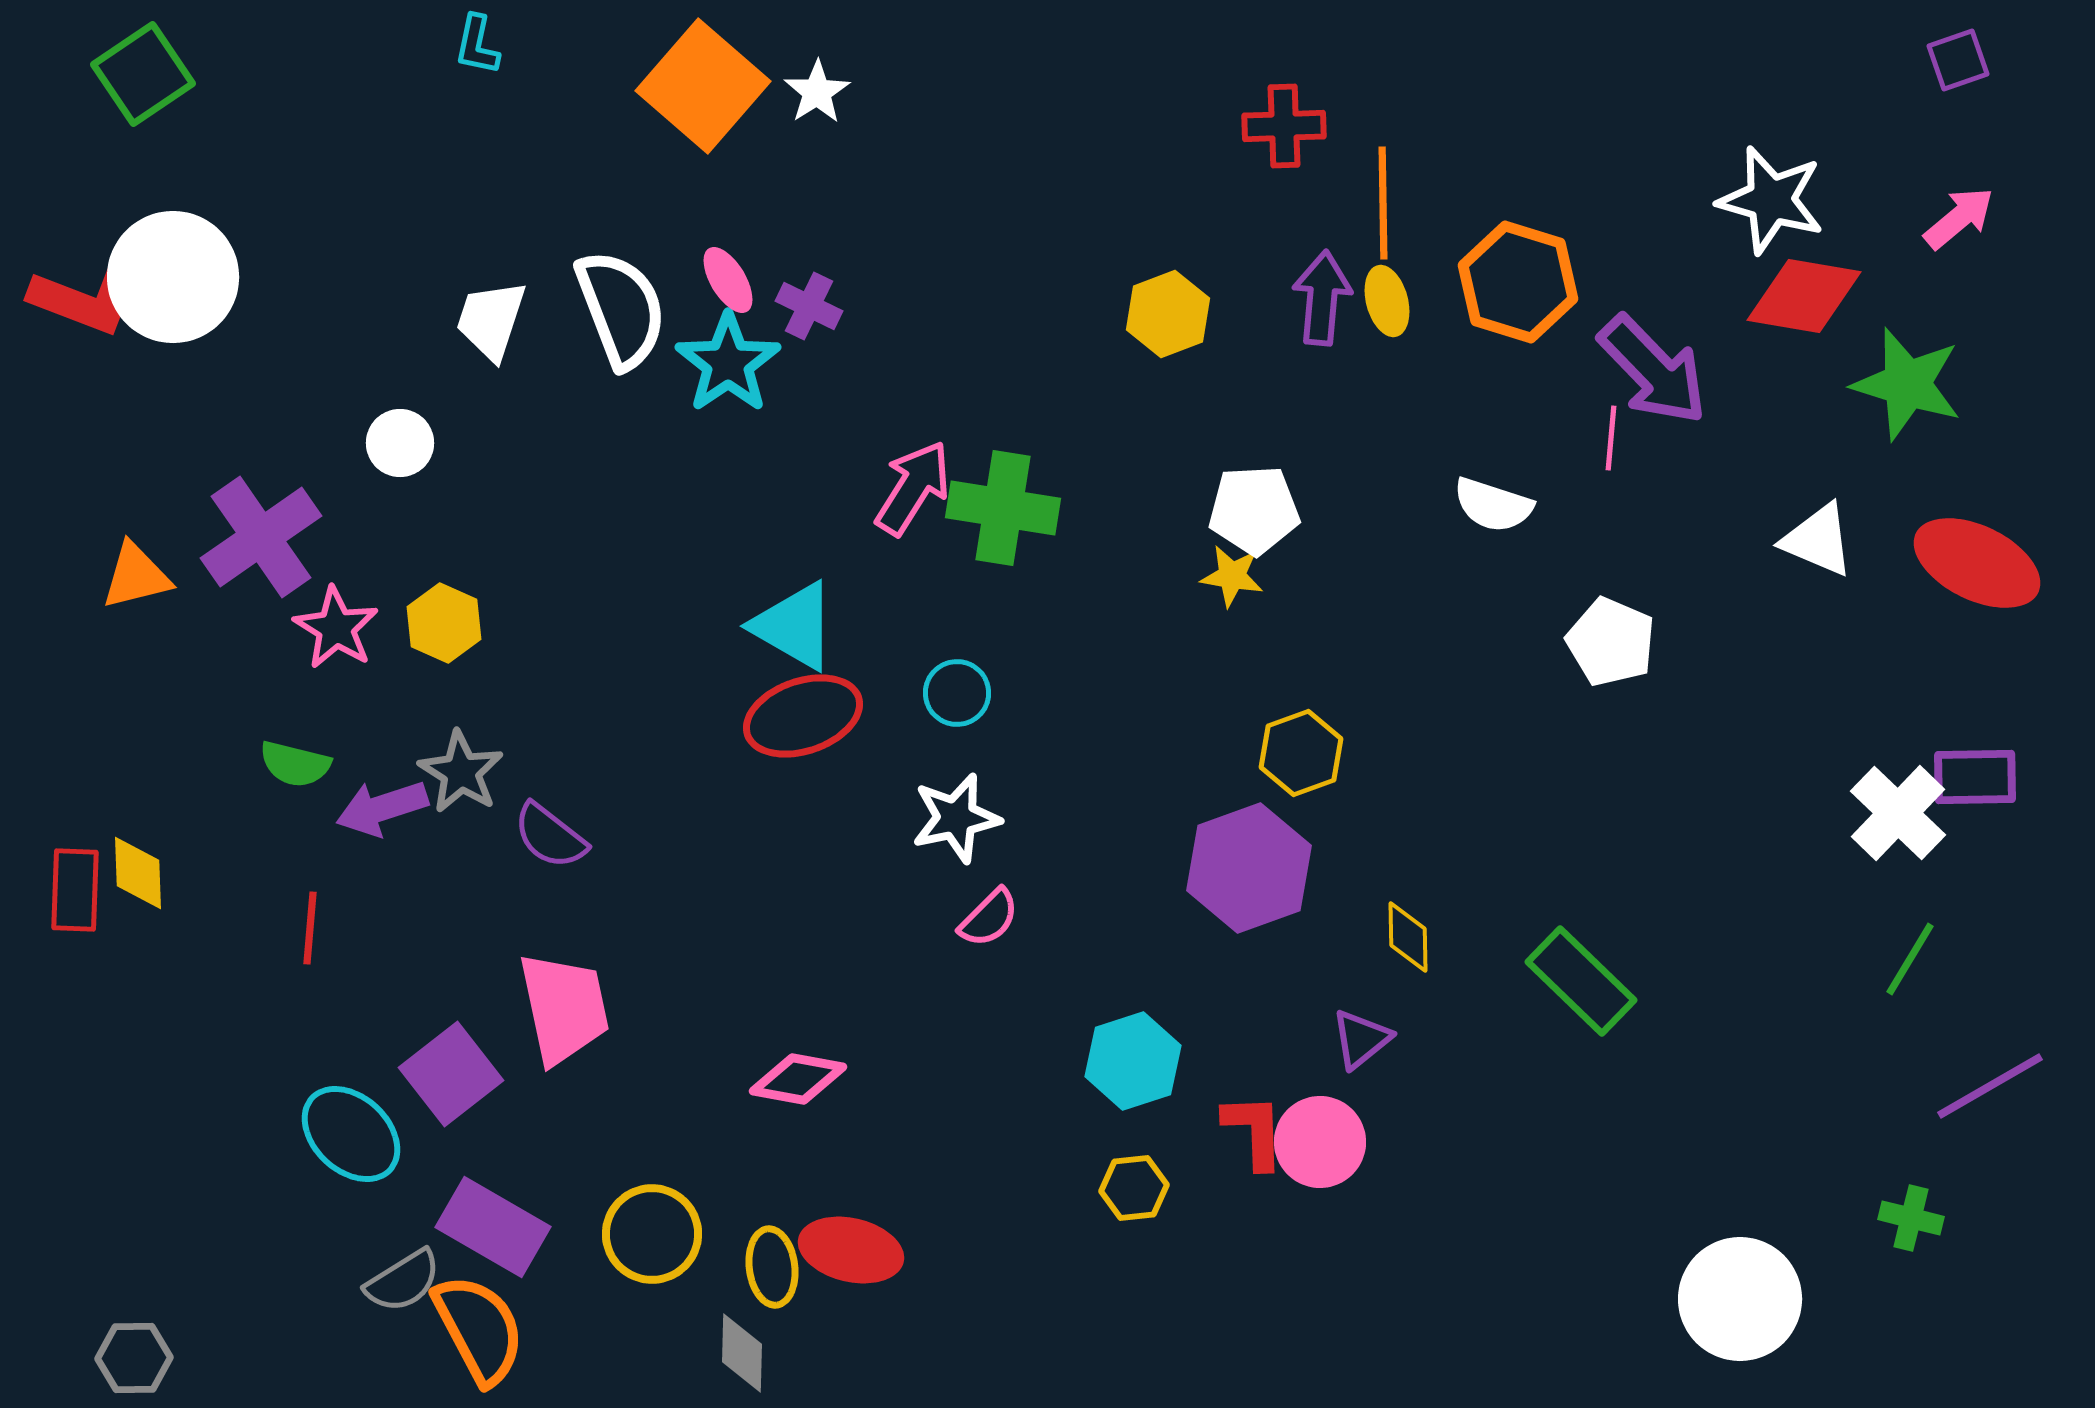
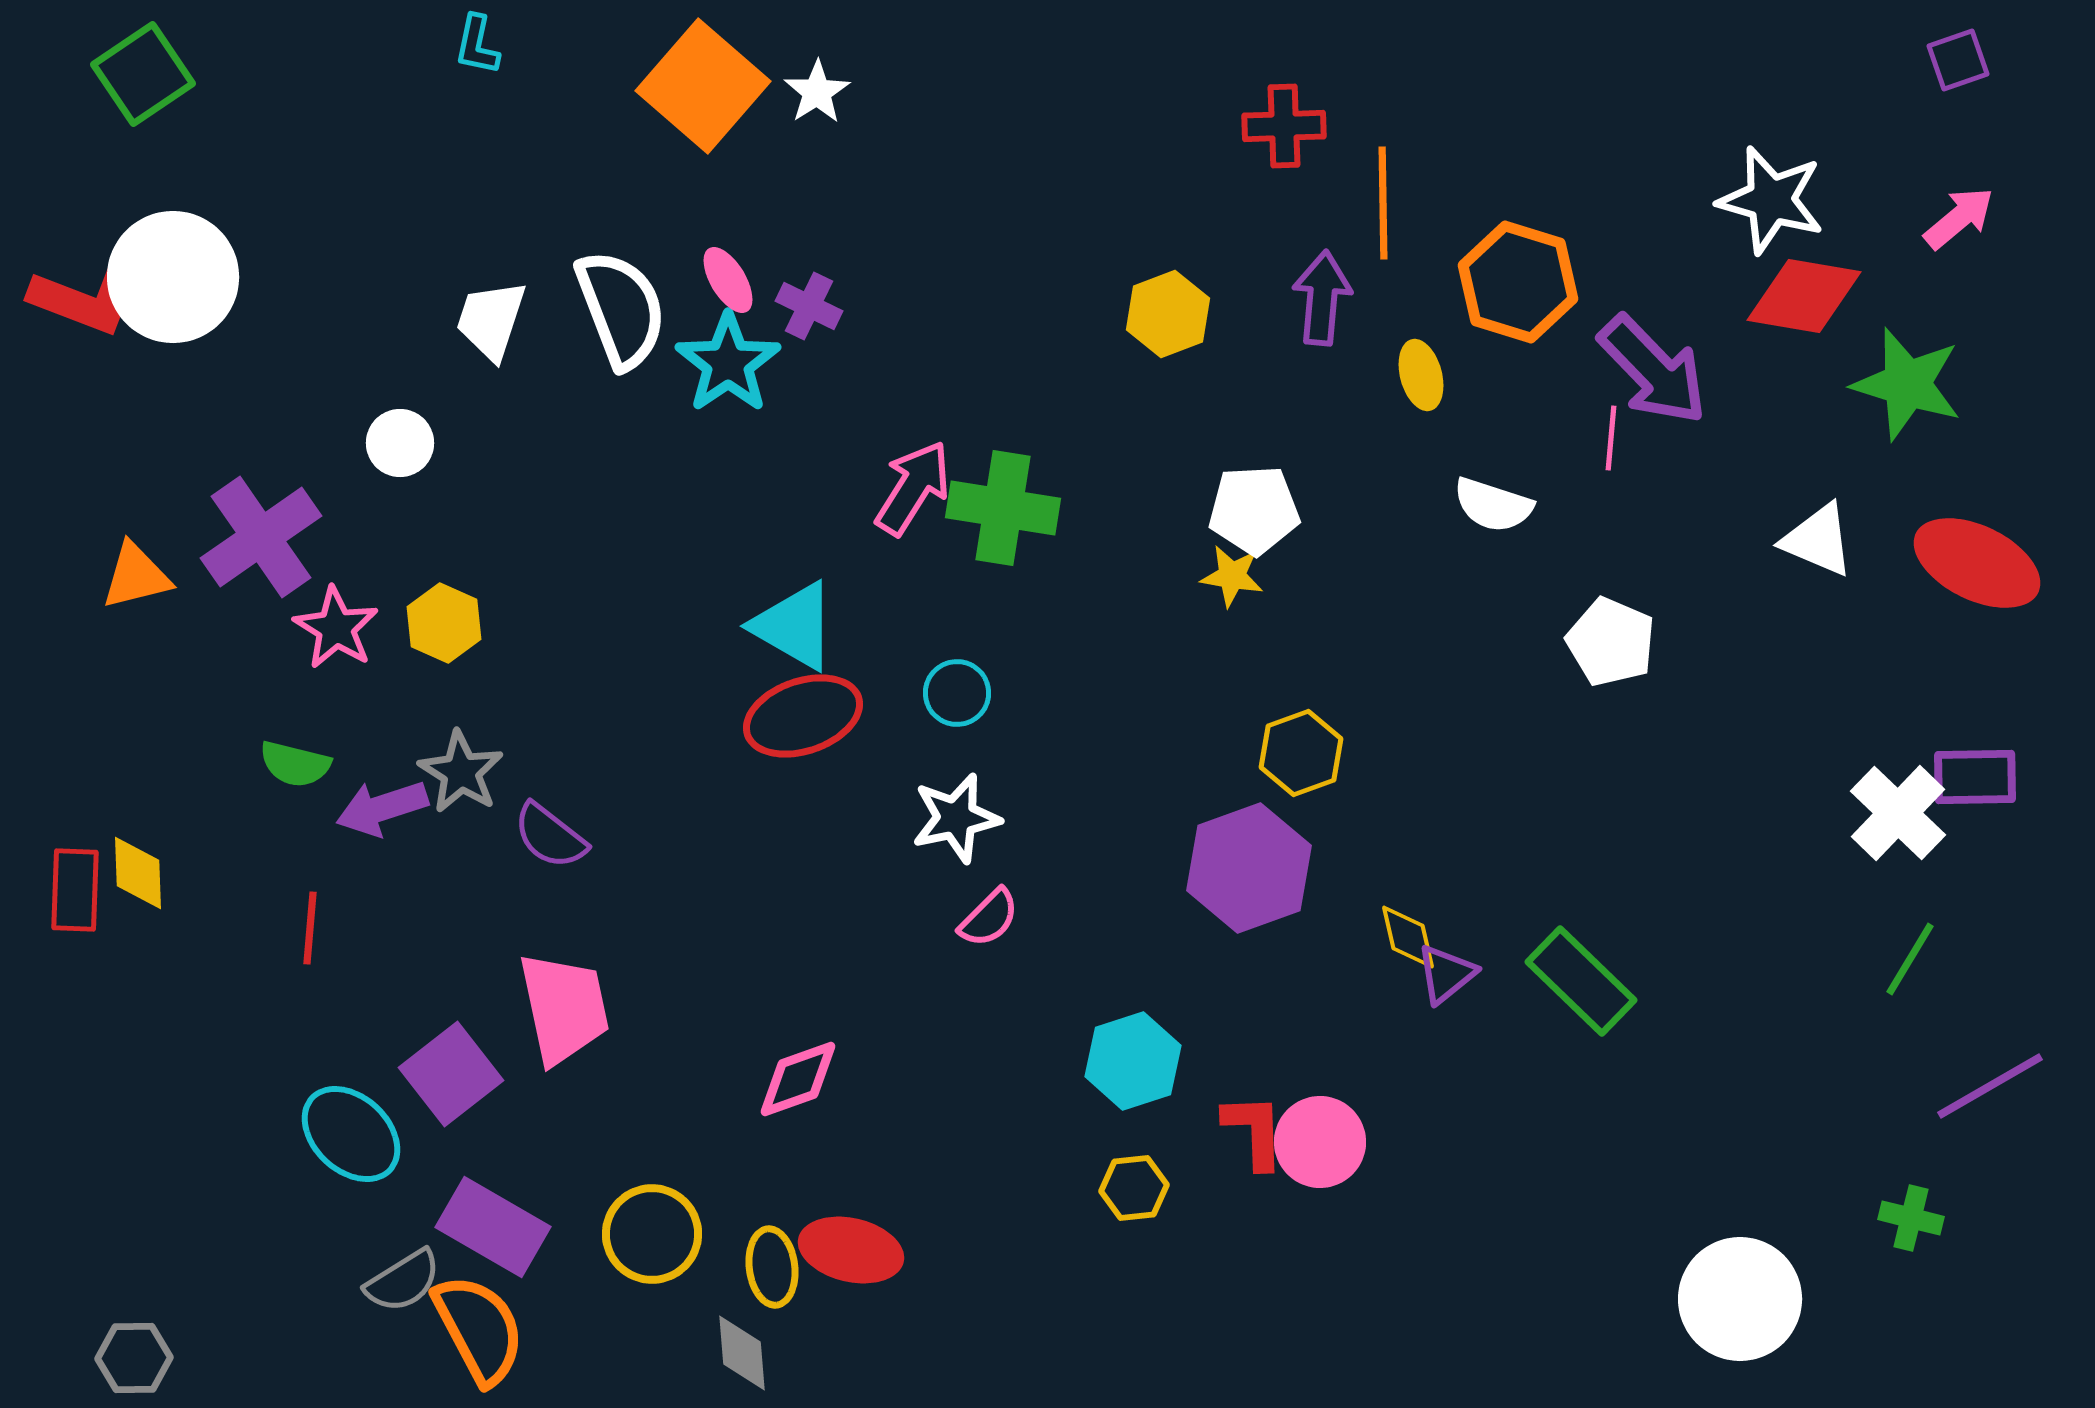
yellow ellipse at (1387, 301): moved 34 px right, 74 px down
yellow diamond at (1408, 937): rotated 12 degrees counterclockwise
purple triangle at (1361, 1039): moved 85 px right, 65 px up
pink diamond at (798, 1079): rotated 30 degrees counterclockwise
gray diamond at (742, 1353): rotated 6 degrees counterclockwise
